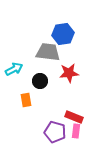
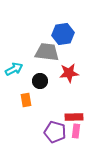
gray trapezoid: moved 1 px left
red rectangle: rotated 24 degrees counterclockwise
